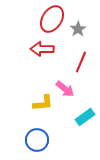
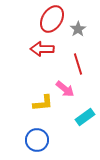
red line: moved 3 px left, 2 px down; rotated 40 degrees counterclockwise
